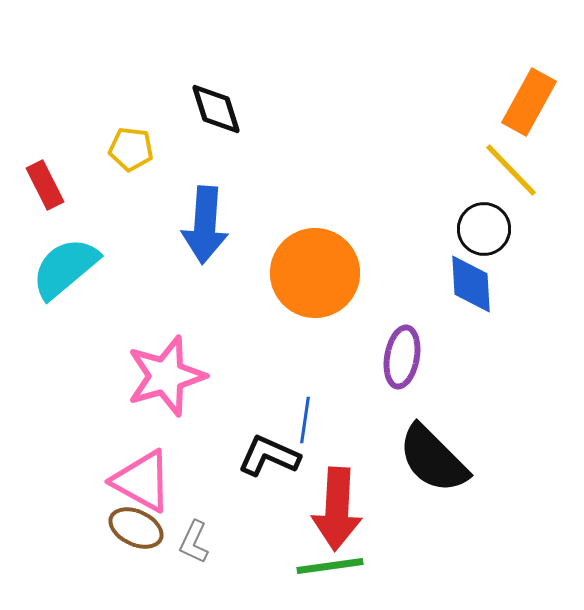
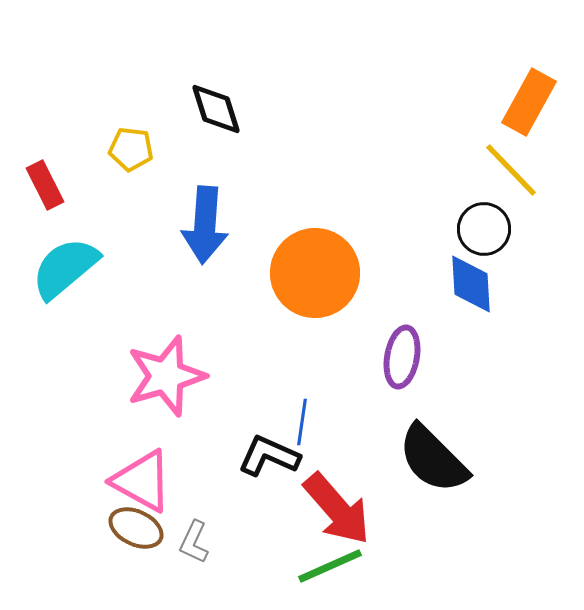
blue line: moved 3 px left, 2 px down
red arrow: rotated 44 degrees counterclockwise
green line: rotated 16 degrees counterclockwise
